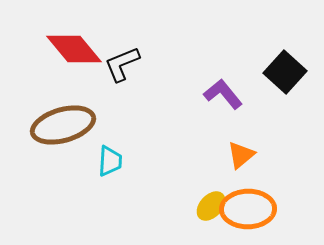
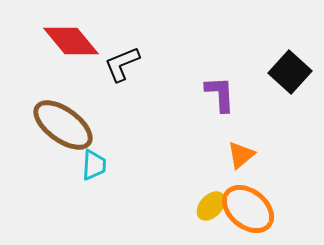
red diamond: moved 3 px left, 8 px up
black square: moved 5 px right
purple L-shape: moved 3 px left; rotated 36 degrees clockwise
brown ellipse: rotated 52 degrees clockwise
cyan trapezoid: moved 16 px left, 4 px down
orange ellipse: rotated 40 degrees clockwise
